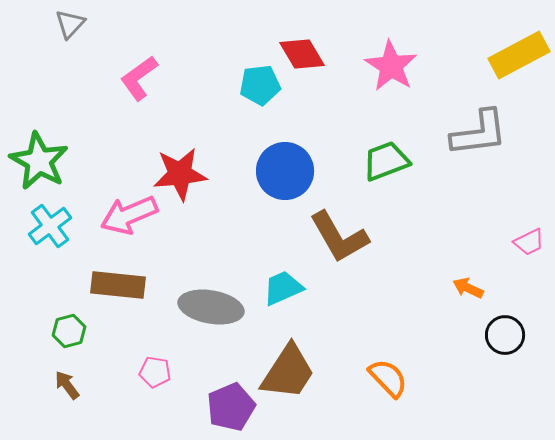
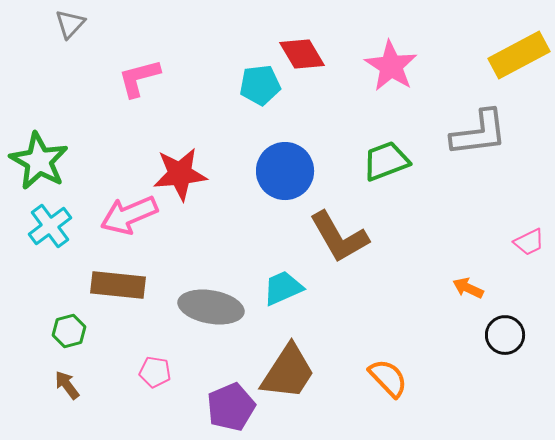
pink L-shape: rotated 21 degrees clockwise
